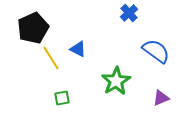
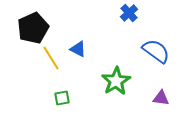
purple triangle: rotated 30 degrees clockwise
